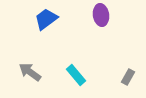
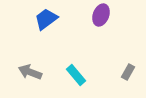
purple ellipse: rotated 30 degrees clockwise
gray arrow: rotated 15 degrees counterclockwise
gray rectangle: moved 5 px up
